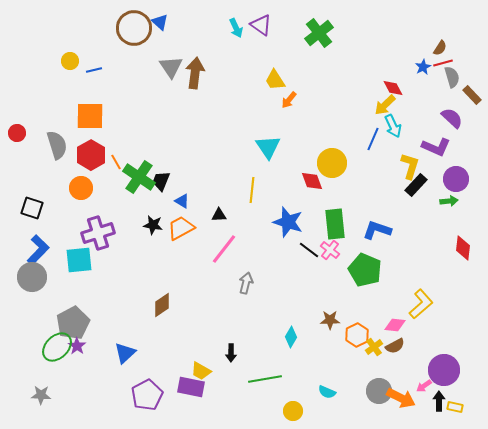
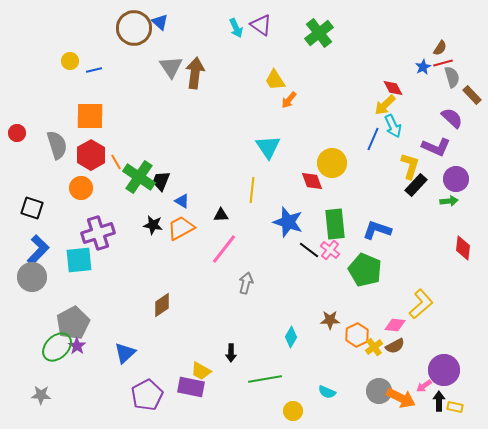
black triangle at (219, 215): moved 2 px right
